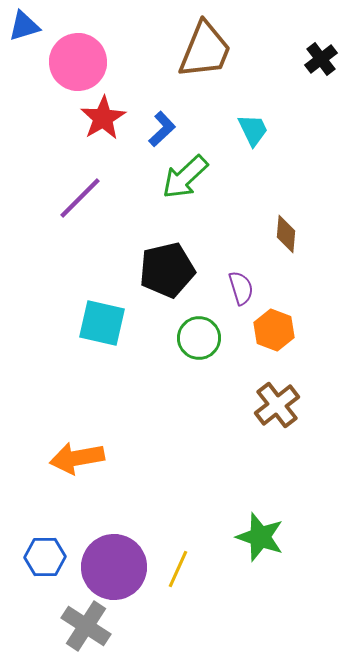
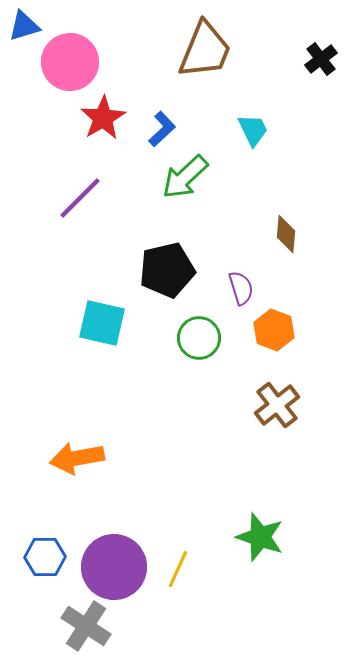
pink circle: moved 8 px left
